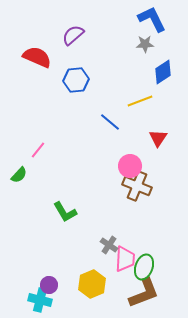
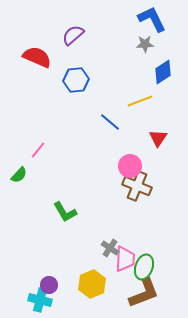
gray cross: moved 1 px right, 3 px down
